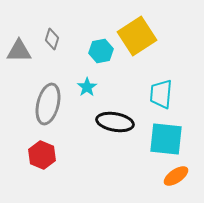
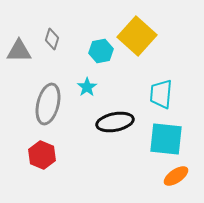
yellow square: rotated 15 degrees counterclockwise
black ellipse: rotated 21 degrees counterclockwise
